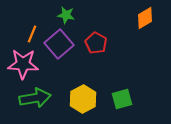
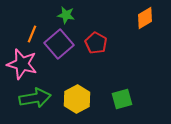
pink star: moved 1 px left; rotated 12 degrees clockwise
yellow hexagon: moved 6 px left
